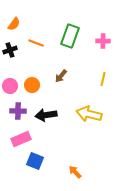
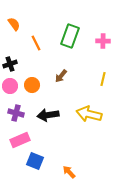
orange semicircle: rotated 72 degrees counterclockwise
orange line: rotated 42 degrees clockwise
black cross: moved 14 px down
purple cross: moved 2 px left, 2 px down; rotated 14 degrees clockwise
black arrow: moved 2 px right
pink rectangle: moved 1 px left, 1 px down
orange arrow: moved 6 px left
